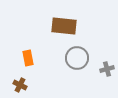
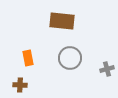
brown rectangle: moved 2 px left, 5 px up
gray circle: moved 7 px left
brown cross: rotated 24 degrees counterclockwise
